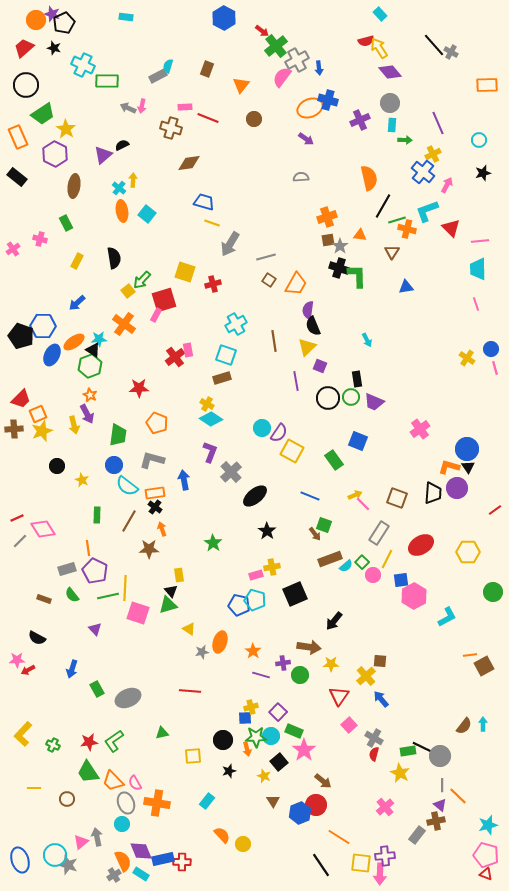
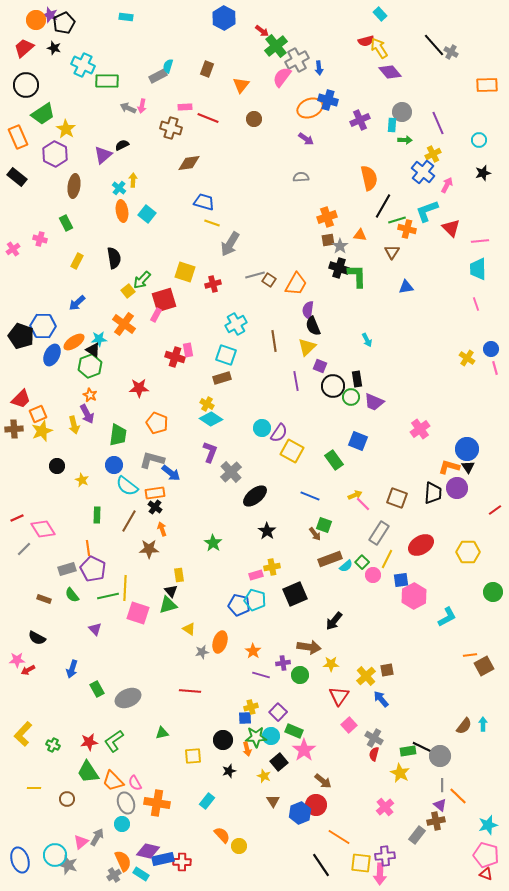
purple star at (52, 14): moved 2 px left, 1 px down
gray circle at (390, 103): moved 12 px right, 9 px down
gray line at (266, 257): moved 11 px left, 18 px down
red cross at (175, 357): rotated 36 degrees counterclockwise
black circle at (328, 398): moved 5 px right, 12 px up
blue arrow at (184, 480): moved 13 px left, 7 px up; rotated 138 degrees clockwise
gray line at (20, 541): moved 4 px right, 8 px down
purple pentagon at (95, 571): moved 2 px left, 2 px up
brown square at (380, 661): moved 7 px right, 9 px down; rotated 16 degrees counterclockwise
gray arrow at (97, 837): rotated 42 degrees clockwise
yellow circle at (243, 844): moved 4 px left, 2 px down
purple diamond at (141, 851): moved 7 px right; rotated 55 degrees counterclockwise
